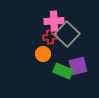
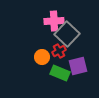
red cross: moved 9 px right, 14 px down; rotated 24 degrees counterclockwise
orange circle: moved 1 px left, 3 px down
green rectangle: moved 3 px left, 2 px down
